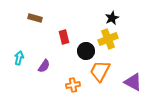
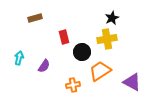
brown rectangle: rotated 32 degrees counterclockwise
yellow cross: moved 1 px left; rotated 12 degrees clockwise
black circle: moved 4 px left, 1 px down
orange trapezoid: rotated 30 degrees clockwise
purple triangle: moved 1 px left
